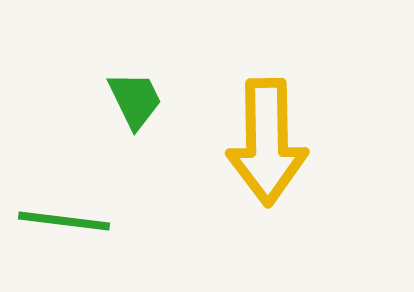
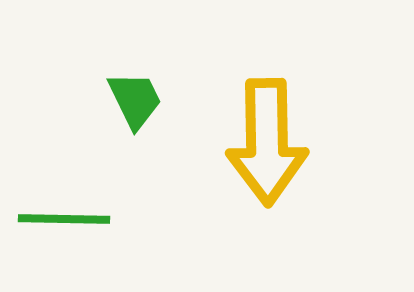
green line: moved 2 px up; rotated 6 degrees counterclockwise
